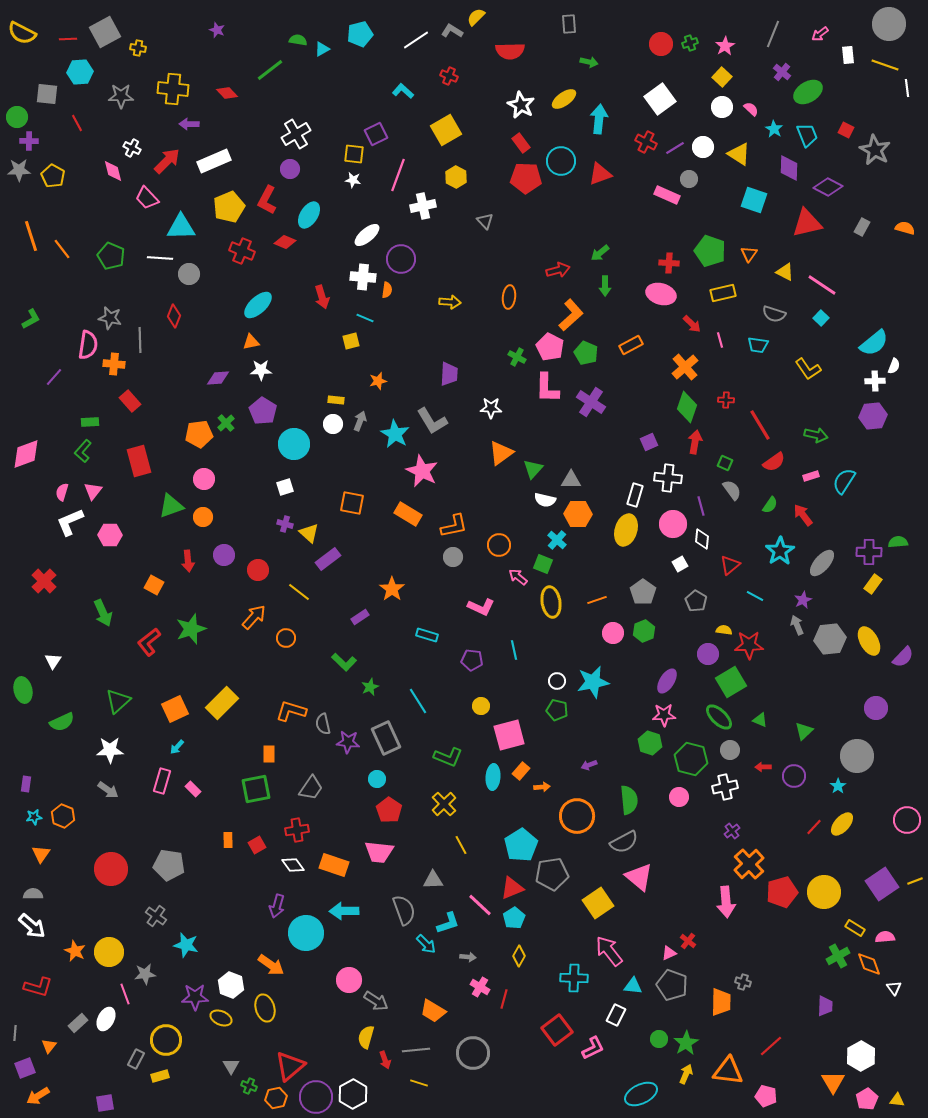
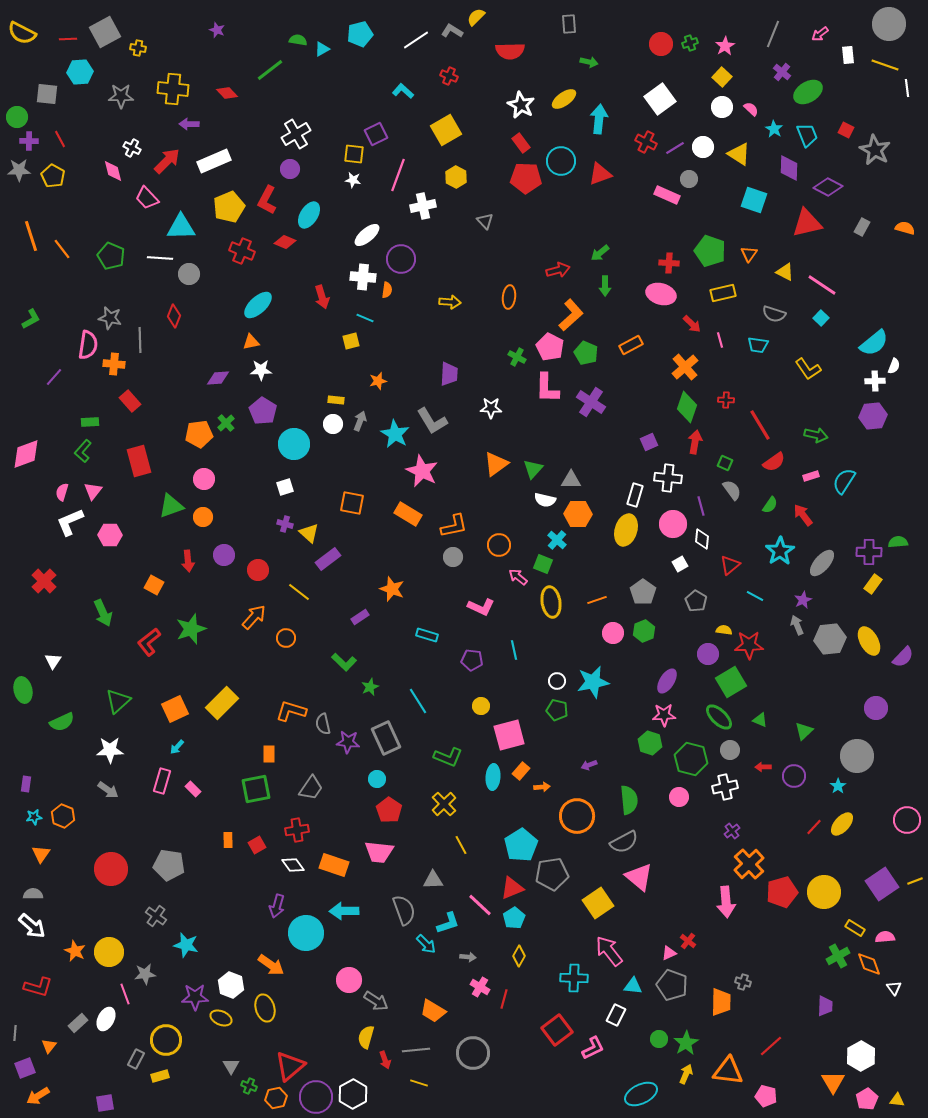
red line at (77, 123): moved 17 px left, 16 px down
orange triangle at (501, 453): moved 5 px left, 11 px down
orange star at (392, 589): rotated 15 degrees counterclockwise
